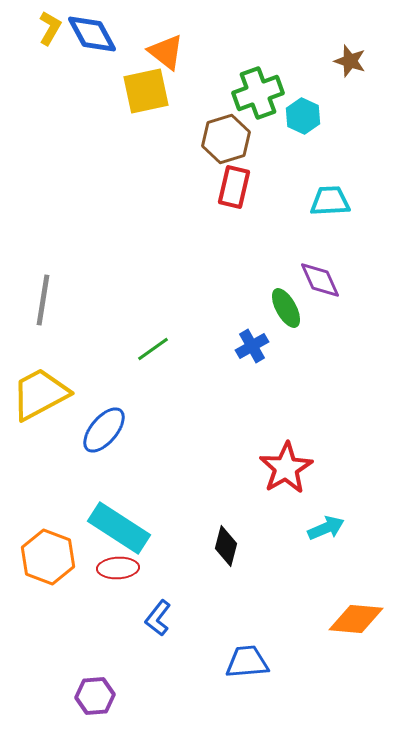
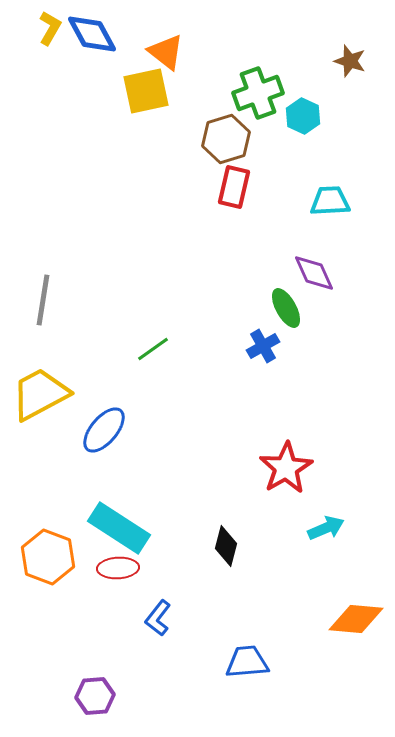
purple diamond: moved 6 px left, 7 px up
blue cross: moved 11 px right
